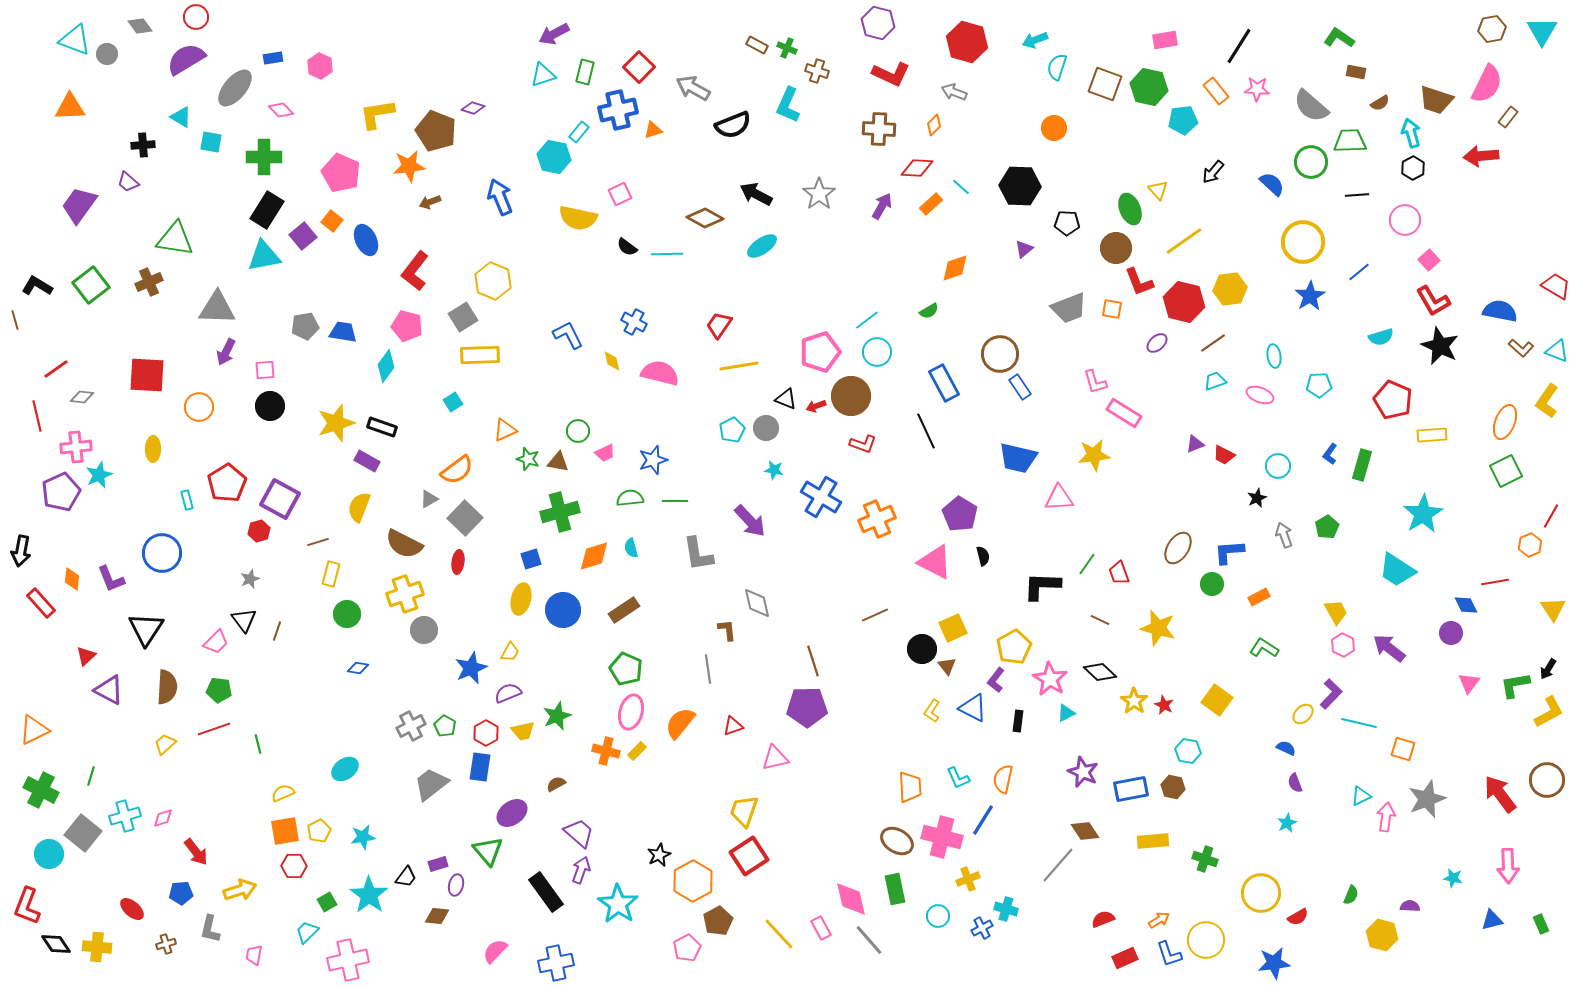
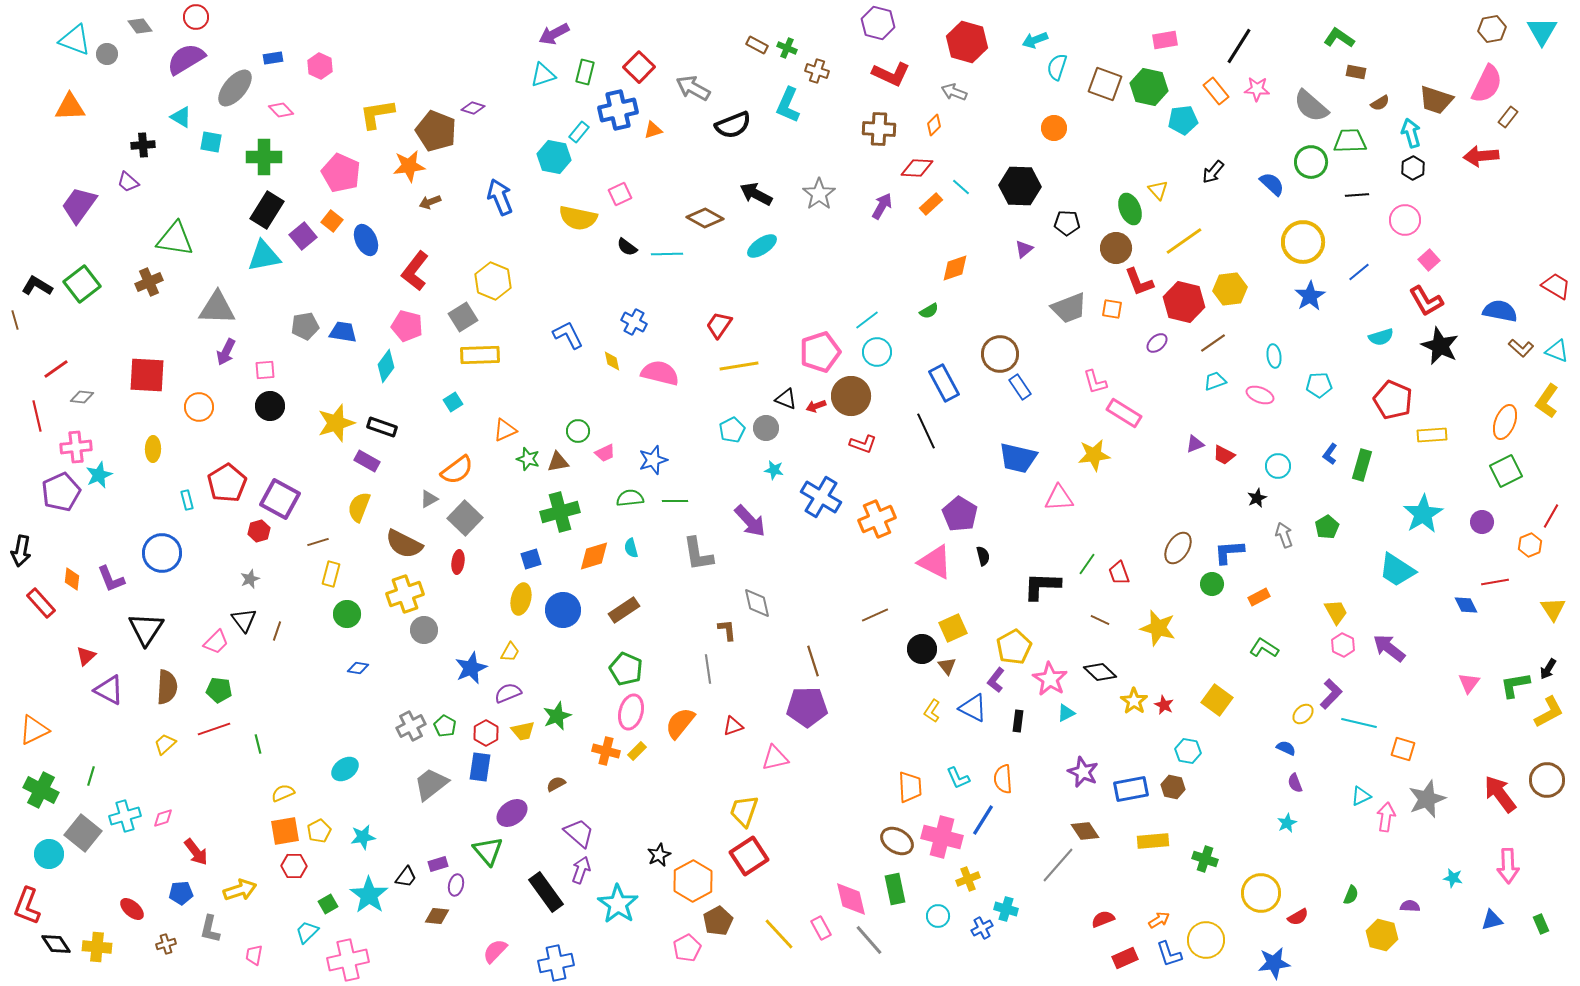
green square at (91, 285): moved 9 px left, 1 px up
red L-shape at (1433, 301): moved 7 px left
brown triangle at (558, 462): rotated 20 degrees counterclockwise
purple circle at (1451, 633): moved 31 px right, 111 px up
orange semicircle at (1003, 779): rotated 16 degrees counterclockwise
green square at (327, 902): moved 1 px right, 2 px down
